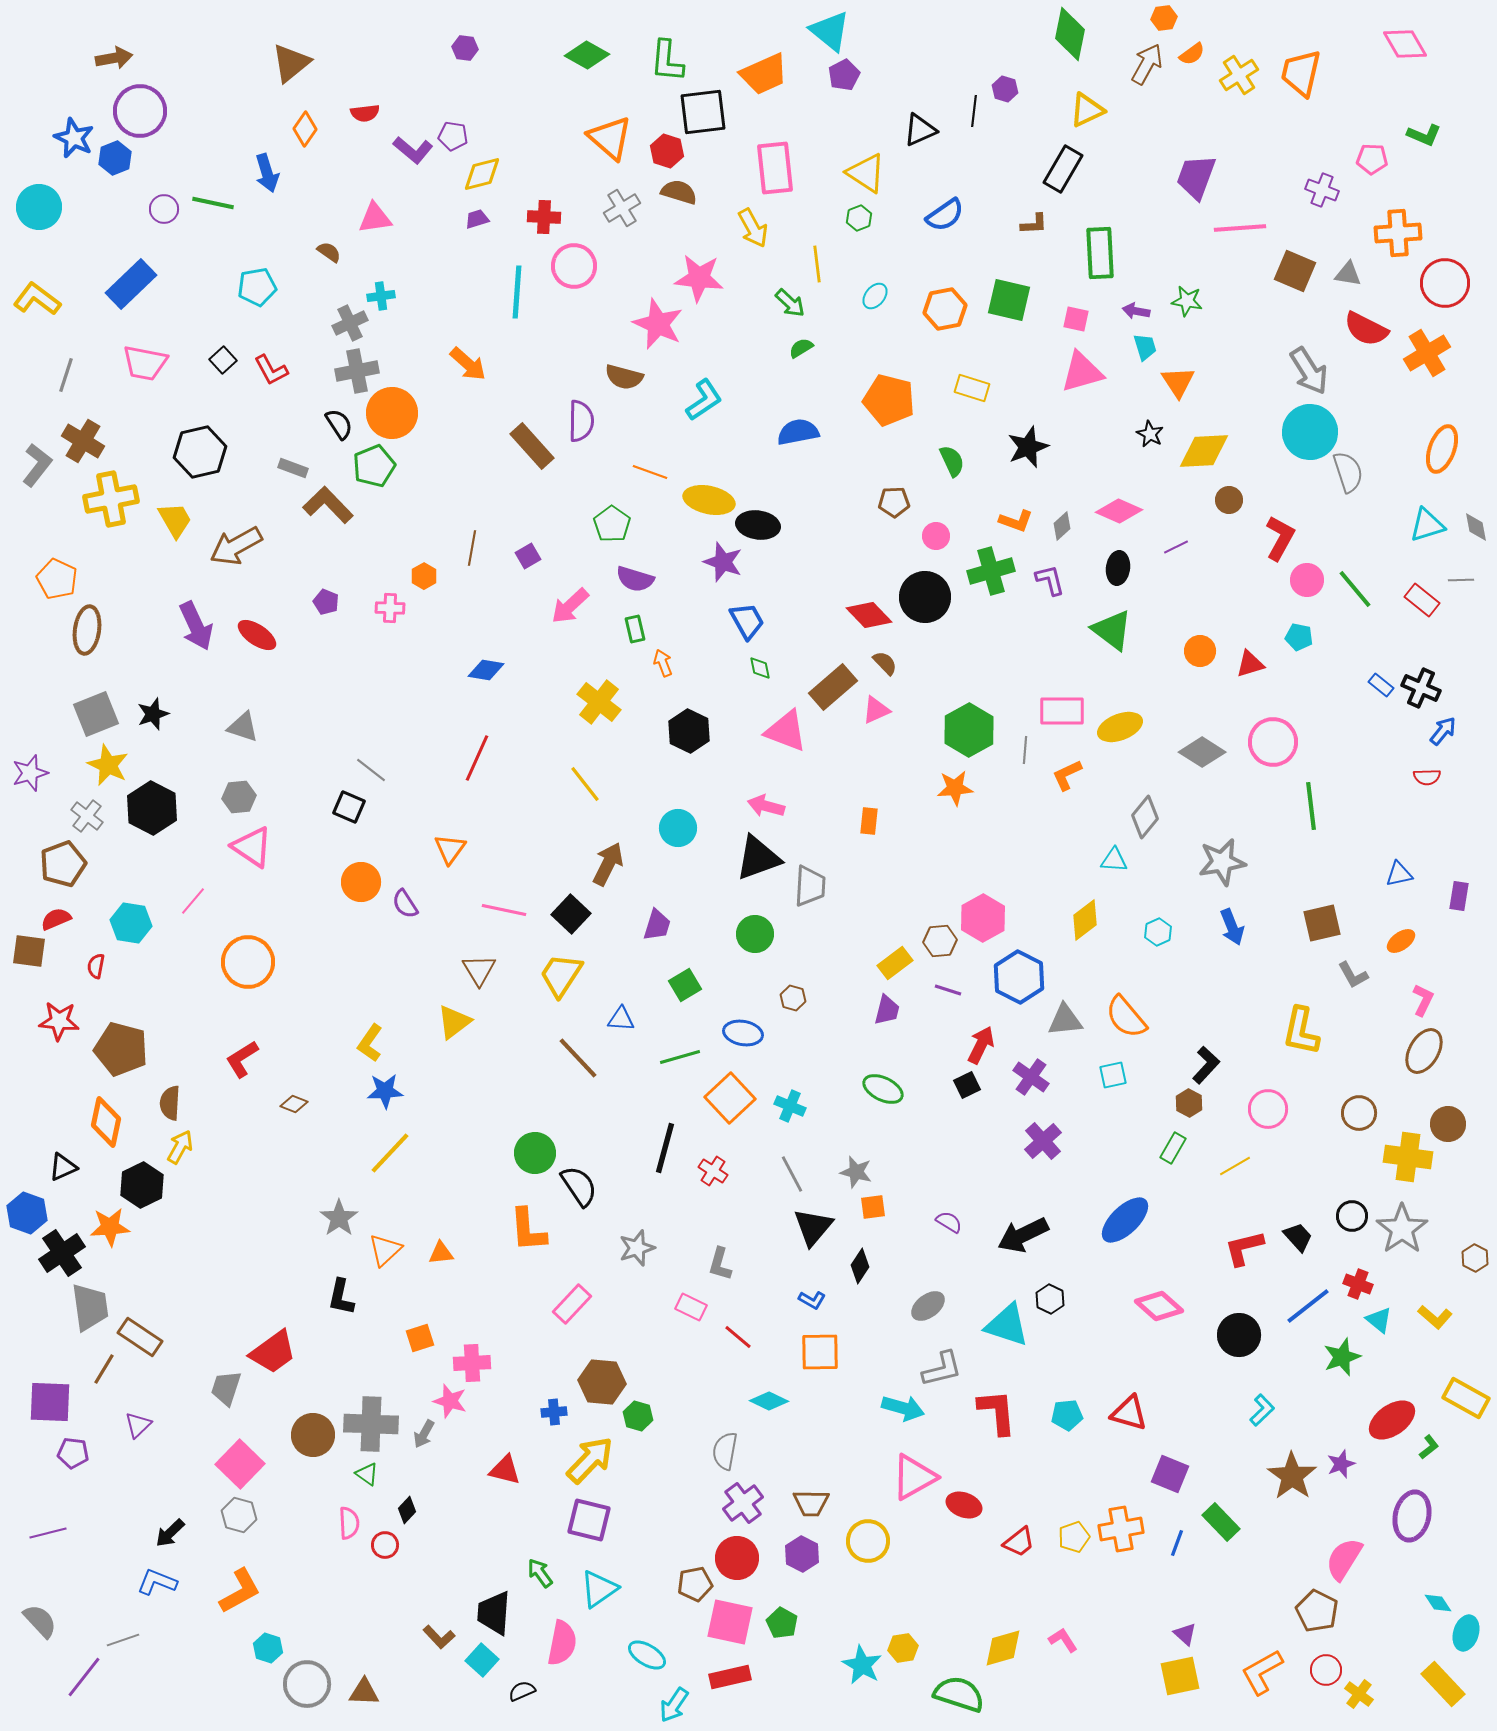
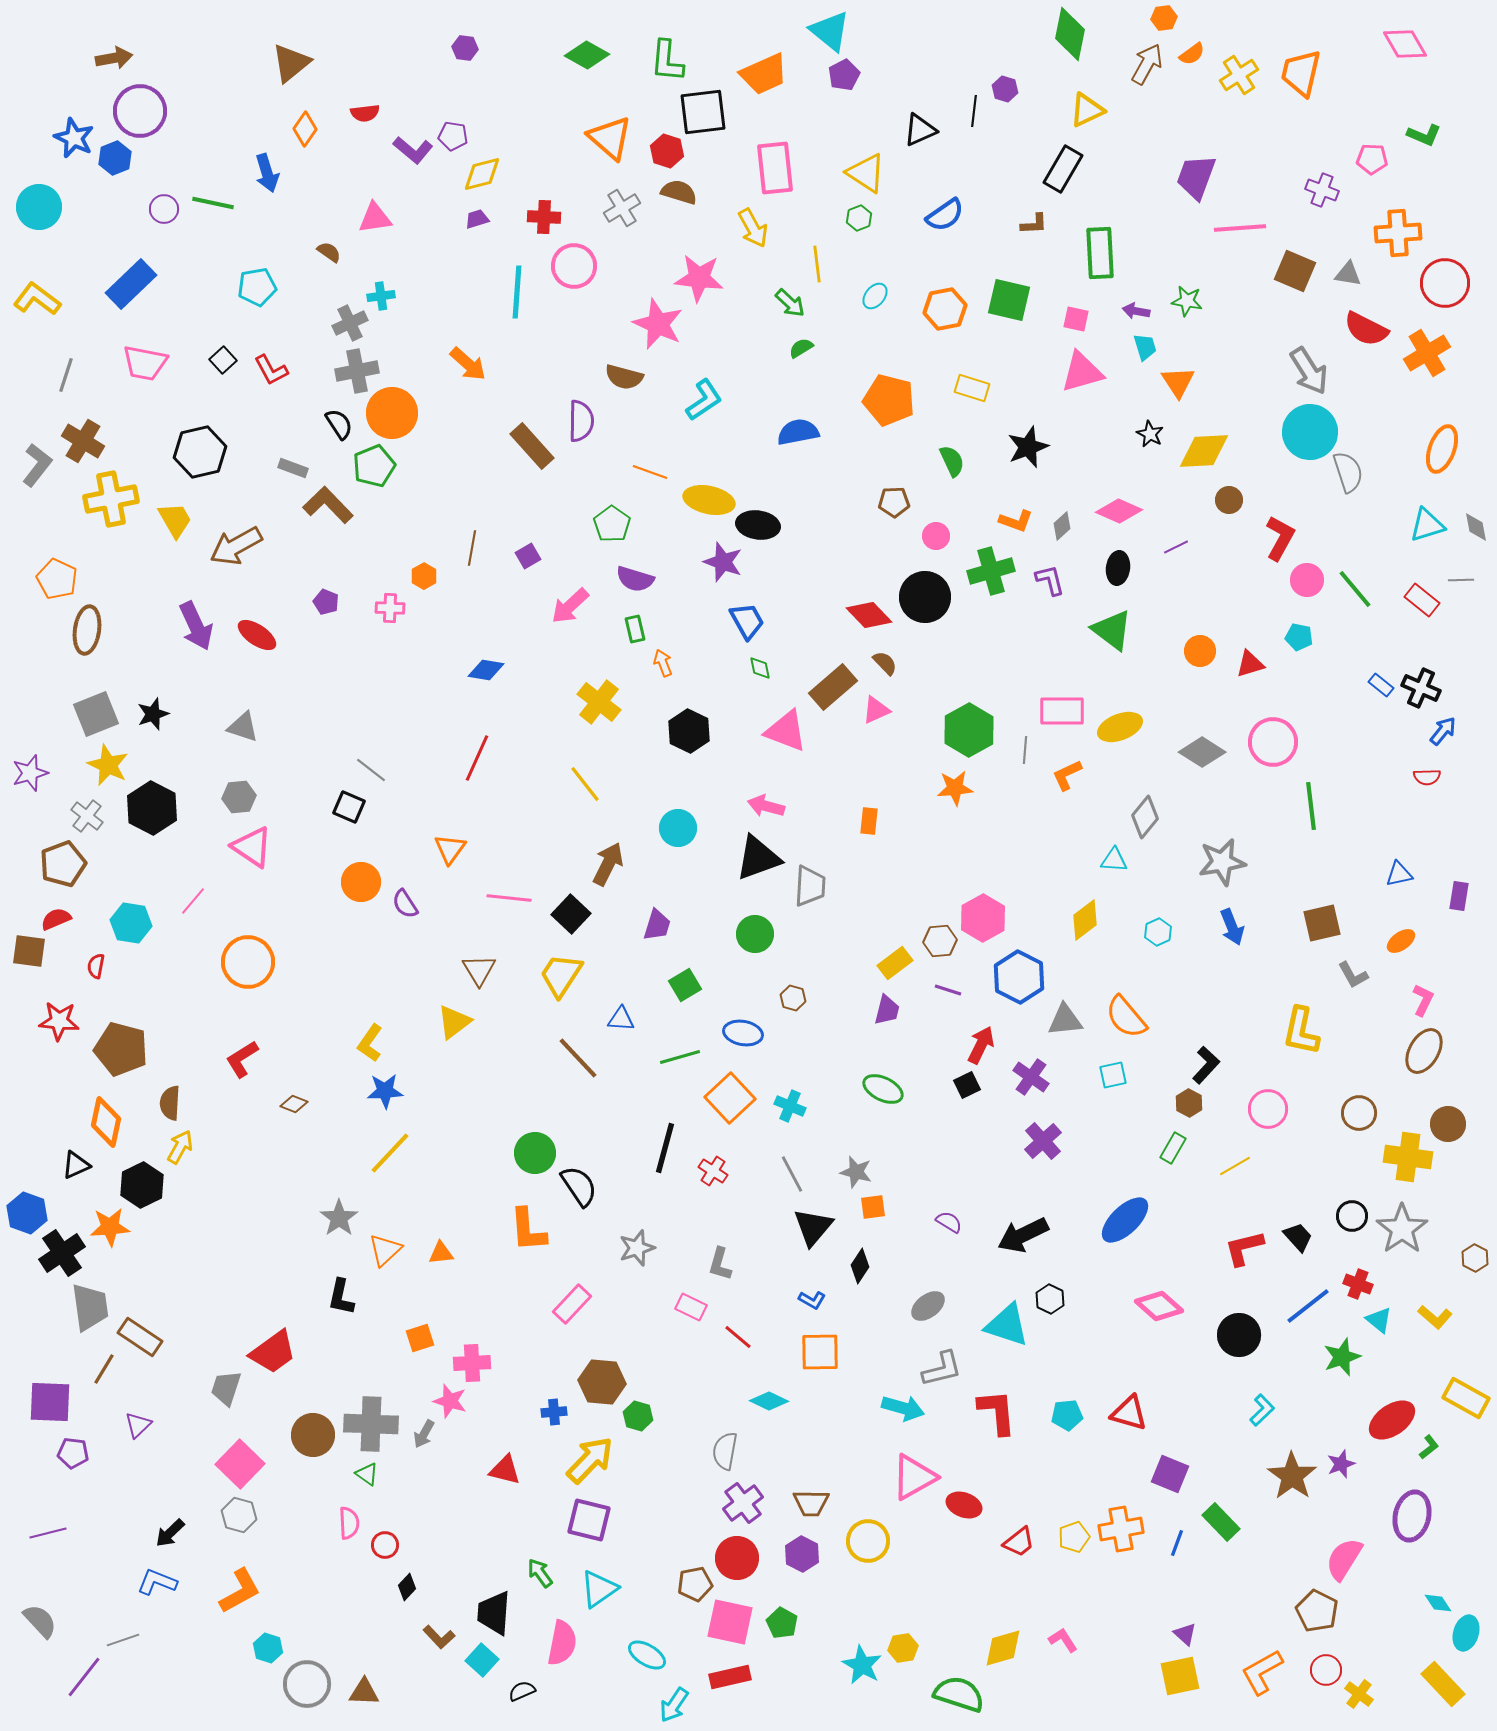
pink line at (504, 910): moved 5 px right, 12 px up; rotated 6 degrees counterclockwise
black triangle at (63, 1167): moved 13 px right, 2 px up
black diamond at (407, 1510): moved 77 px down
